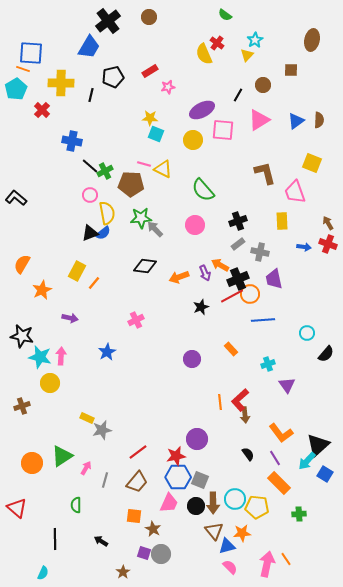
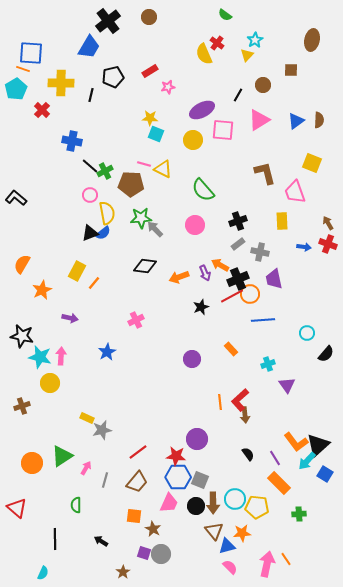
orange L-shape at (281, 433): moved 15 px right, 9 px down
red star at (176, 456): rotated 18 degrees clockwise
